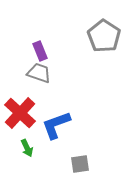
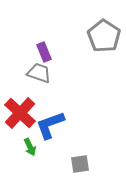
purple rectangle: moved 4 px right, 1 px down
blue L-shape: moved 6 px left
green arrow: moved 3 px right, 1 px up
